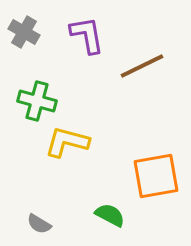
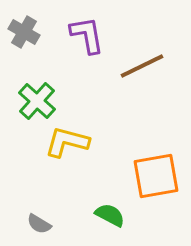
green cross: rotated 27 degrees clockwise
